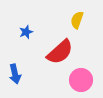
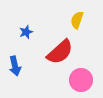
blue arrow: moved 8 px up
